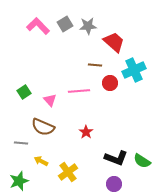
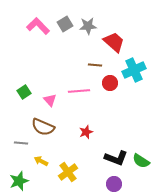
red star: rotated 16 degrees clockwise
green semicircle: moved 1 px left
